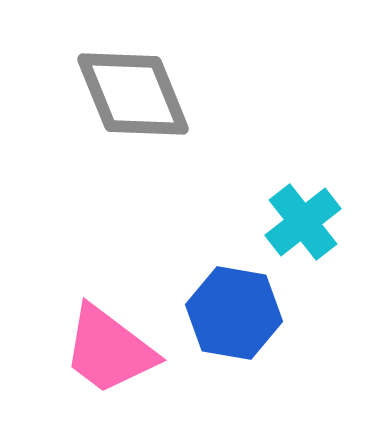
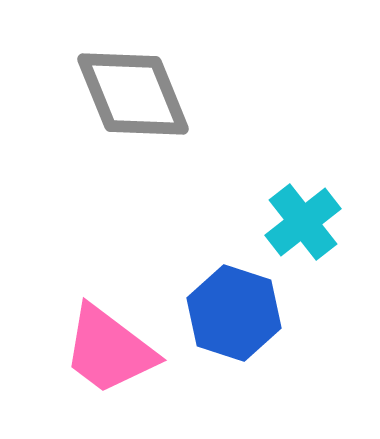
blue hexagon: rotated 8 degrees clockwise
